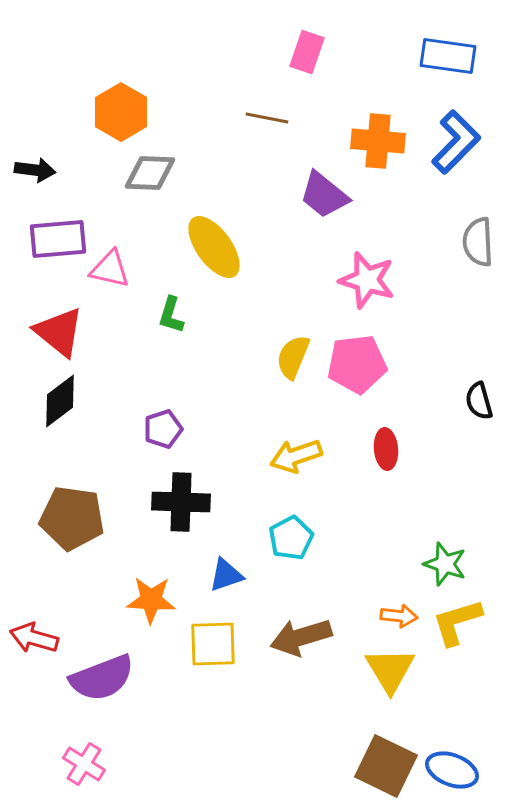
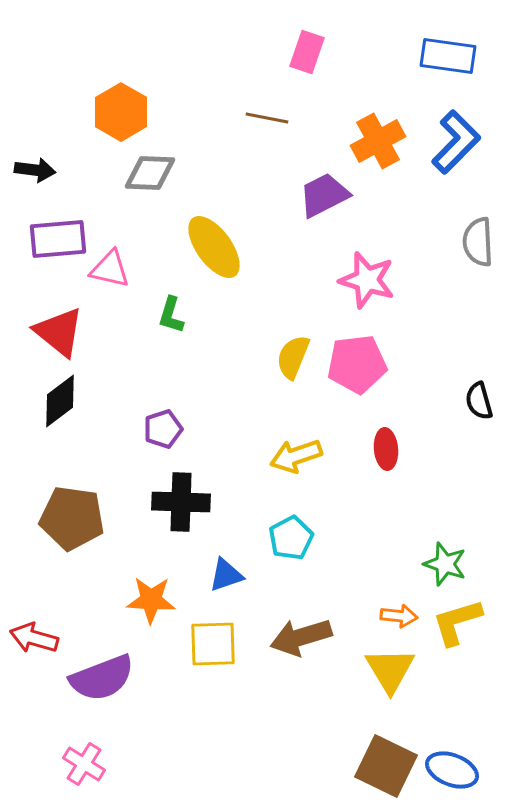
orange cross: rotated 34 degrees counterclockwise
purple trapezoid: rotated 114 degrees clockwise
